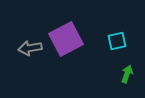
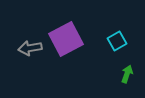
cyan square: rotated 18 degrees counterclockwise
